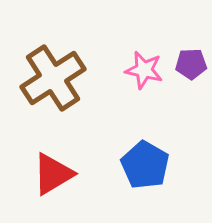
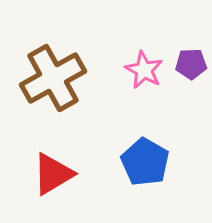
pink star: rotated 15 degrees clockwise
brown cross: rotated 4 degrees clockwise
blue pentagon: moved 3 px up
